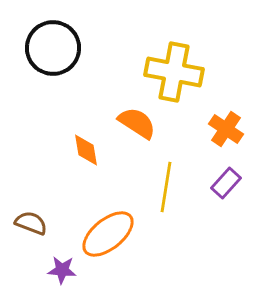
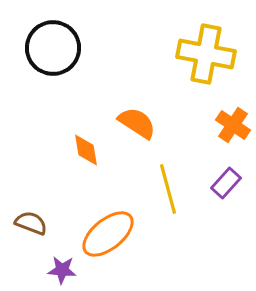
yellow cross: moved 32 px right, 18 px up
orange cross: moved 7 px right, 4 px up
yellow line: moved 2 px right, 2 px down; rotated 24 degrees counterclockwise
